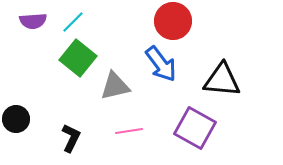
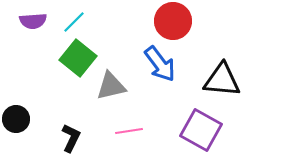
cyan line: moved 1 px right
blue arrow: moved 1 px left
gray triangle: moved 4 px left
purple square: moved 6 px right, 2 px down
